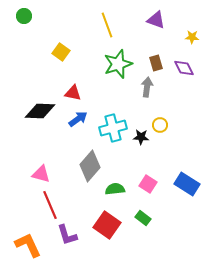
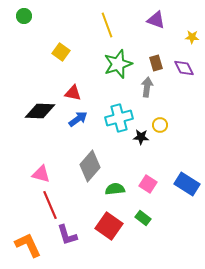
cyan cross: moved 6 px right, 10 px up
red square: moved 2 px right, 1 px down
